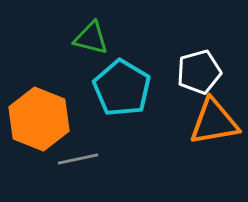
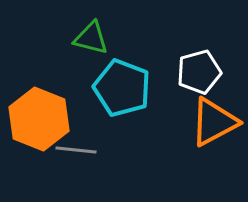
cyan pentagon: rotated 10 degrees counterclockwise
orange triangle: rotated 18 degrees counterclockwise
gray line: moved 2 px left, 9 px up; rotated 18 degrees clockwise
